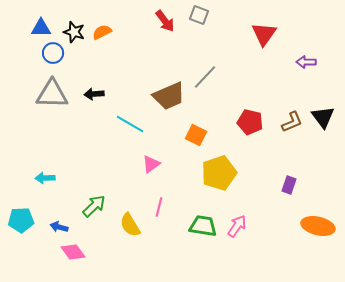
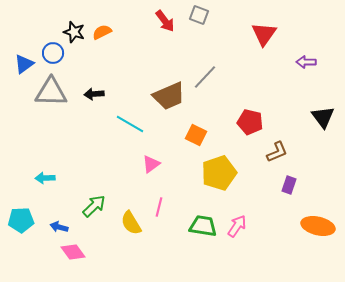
blue triangle: moved 17 px left, 36 px down; rotated 35 degrees counterclockwise
gray triangle: moved 1 px left, 2 px up
brown L-shape: moved 15 px left, 30 px down
yellow semicircle: moved 1 px right, 2 px up
